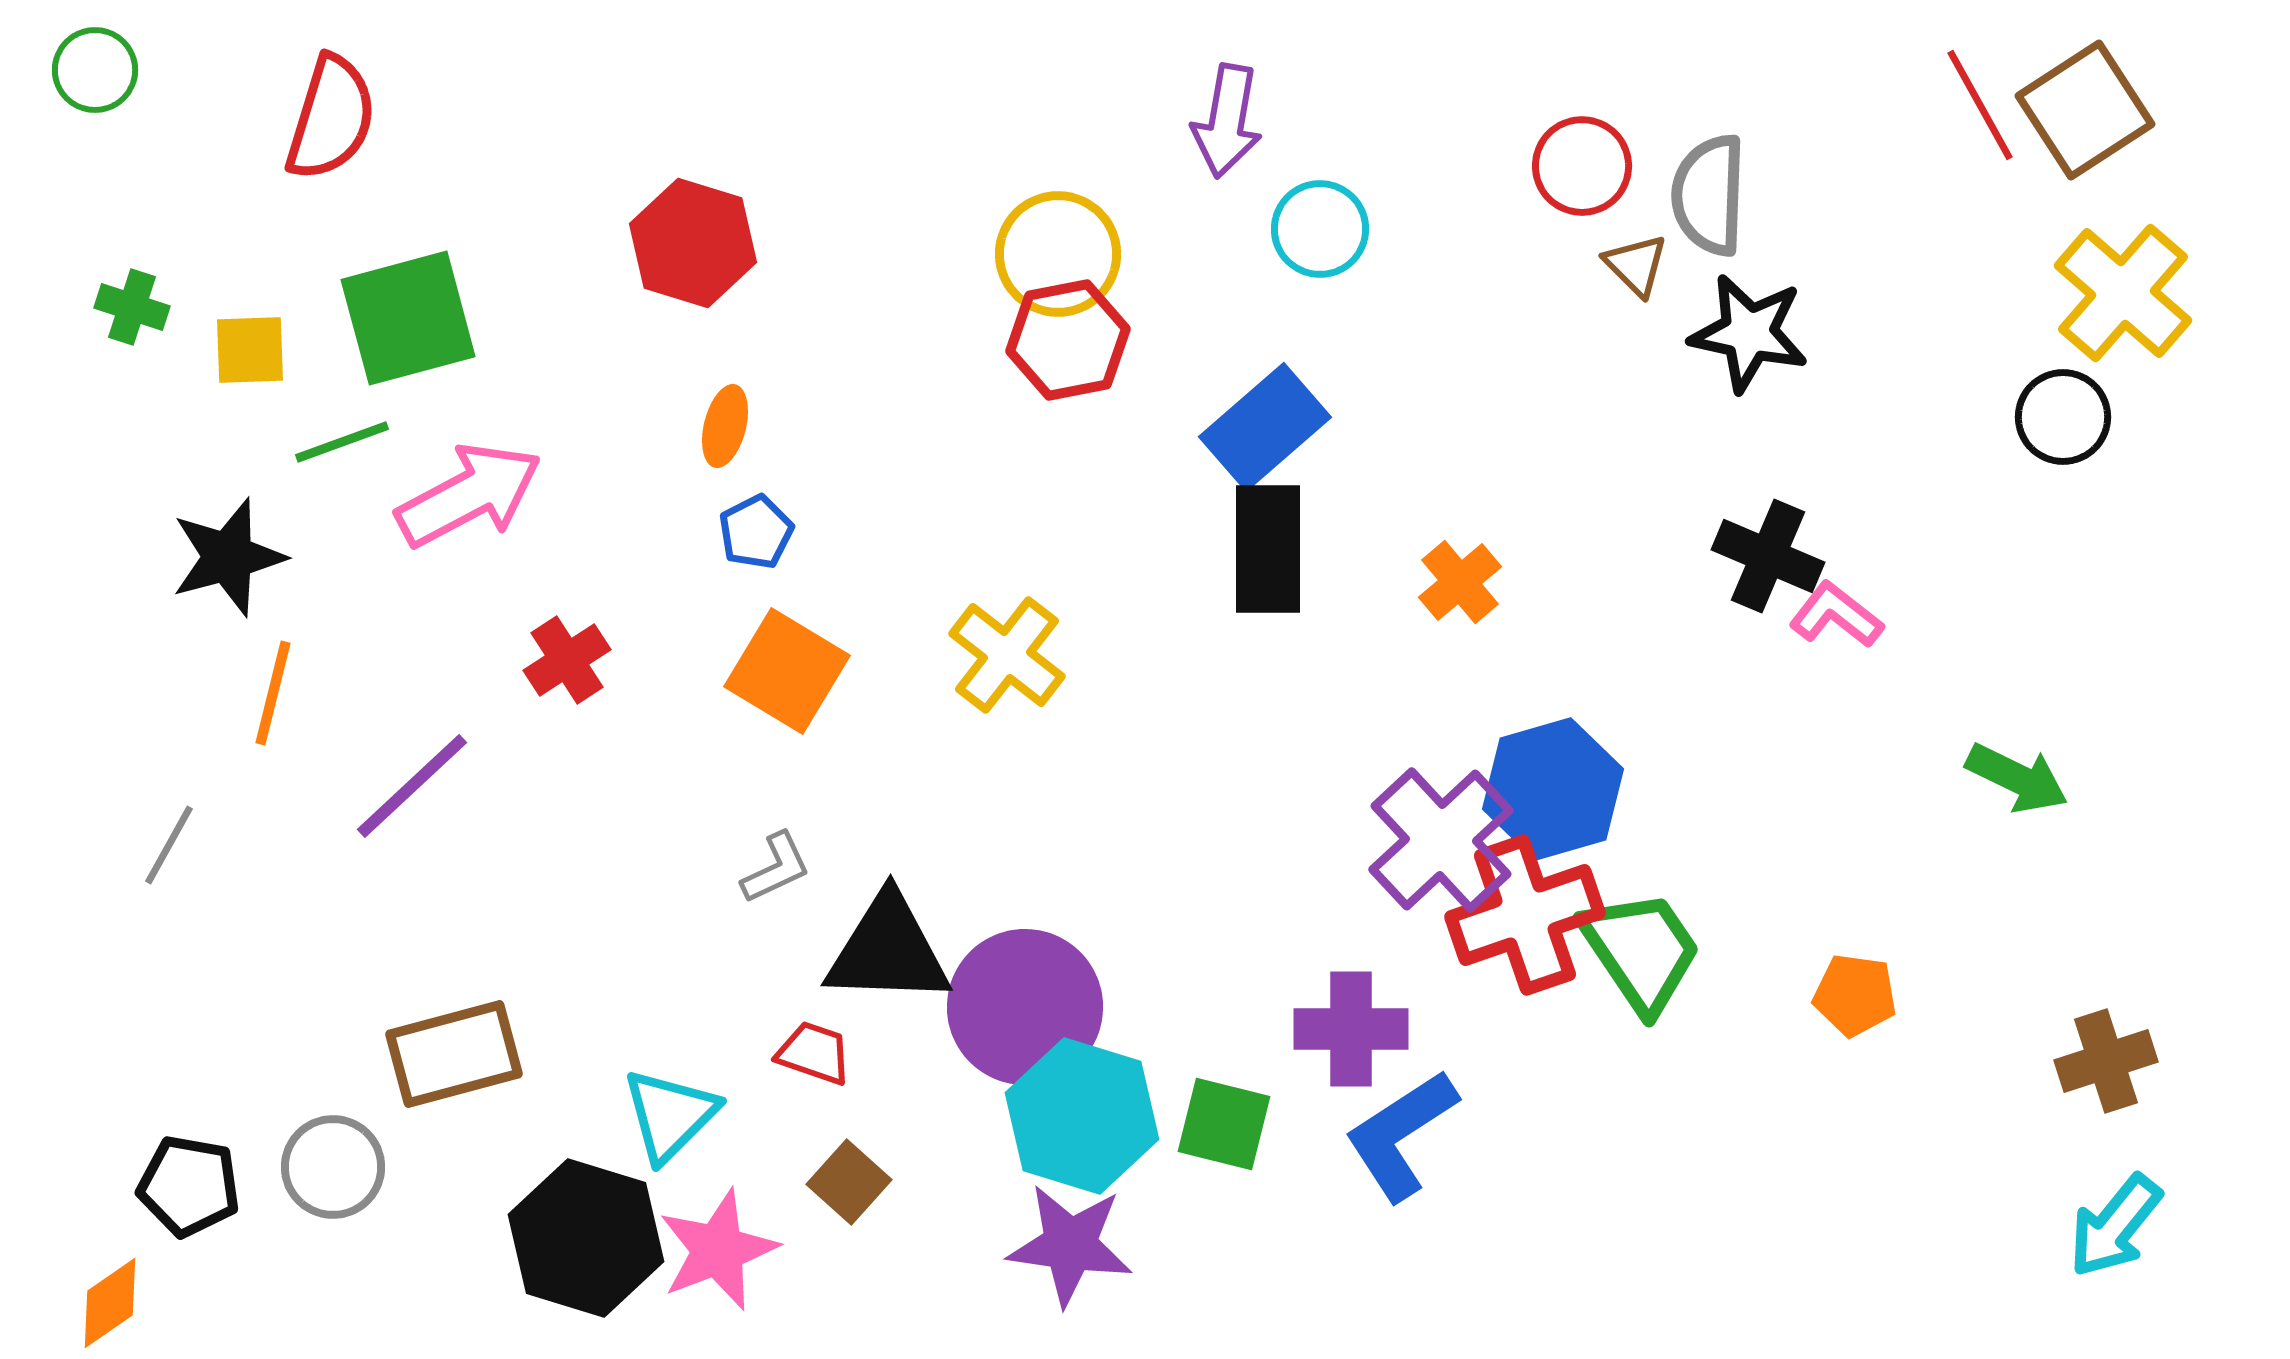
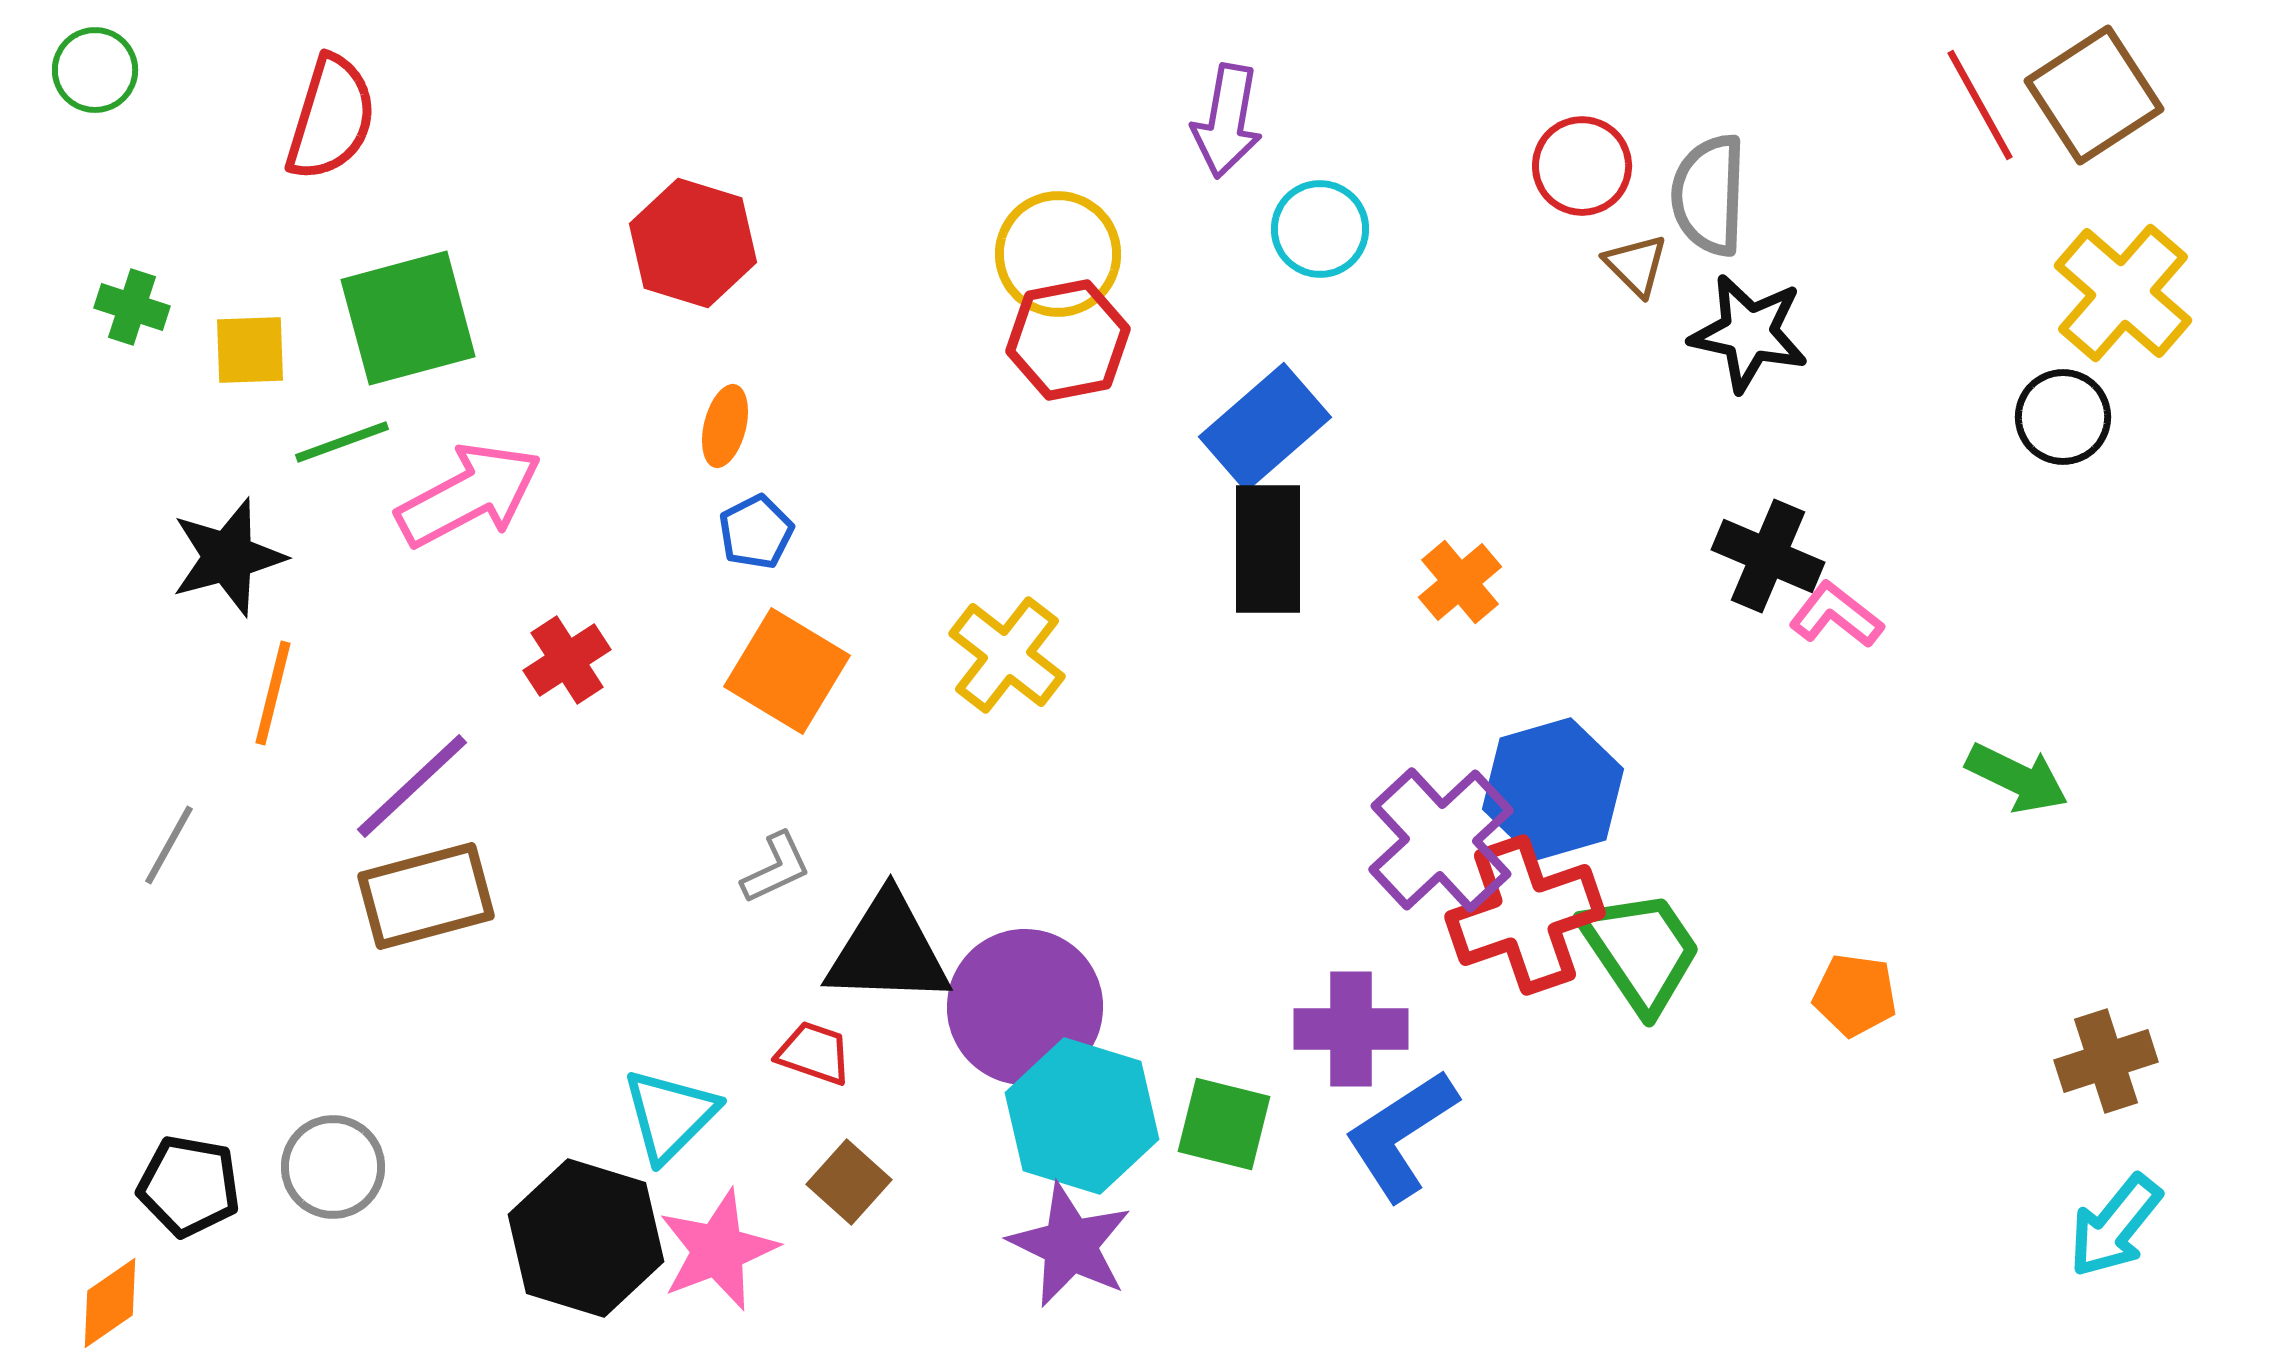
brown square at (2085, 110): moved 9 px right, 15 px up
brown rectangle at (454, 1054): moved 28 px left, 158 px up
purple star at (1070, 1245): rotated 18 degrees clockwise
